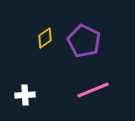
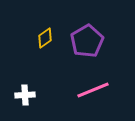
purple pentagon: moved 3 px right; rotated 16 degrees clockwise
